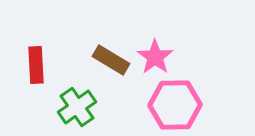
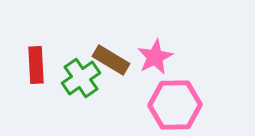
pink star: rotated 9 degrees clockwise
green cross: moved 4 px right, 29 px up
